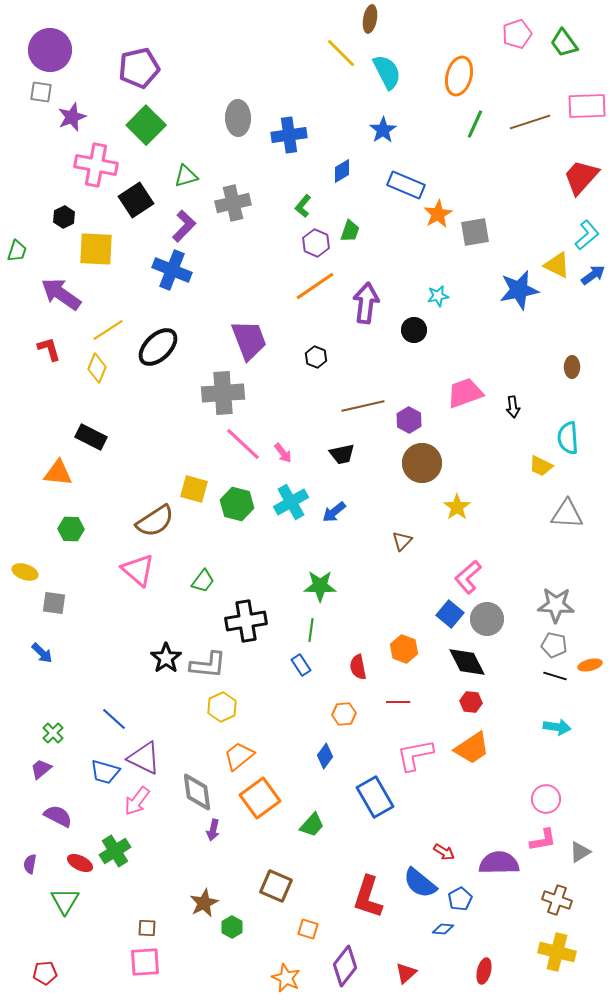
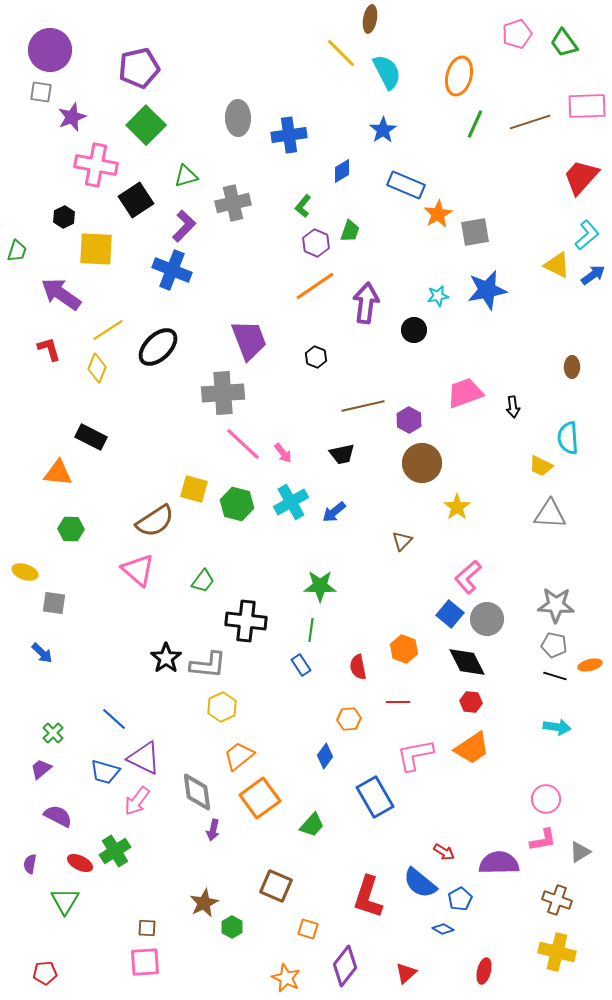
blue star at (519, 290): moved 32 px left
gray triangle at (567, 514): moved 17 px left
black cross at (246, 621): rotated 15 degrees clockwise
orange hexagon at (344, 714): moved 5 px right, 5 px down
blue diamond at (443, 929): rotated 25 degrees clockwise
